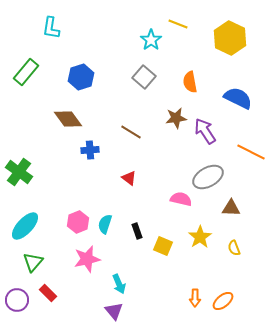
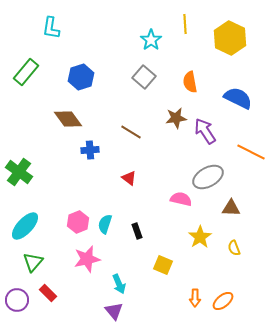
yellow line: moved 7 px right; rotated 66 degrees clockwise
yellow square: moved 19 px down
